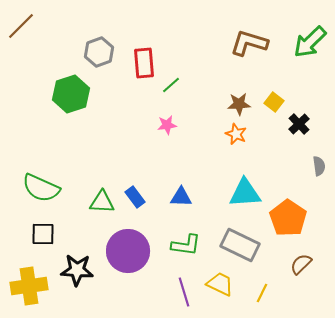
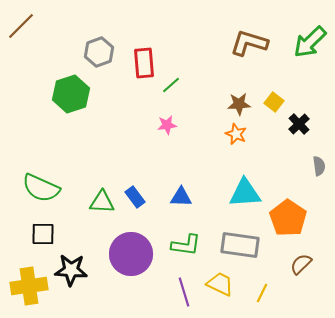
gray rectangle: rotated 18 degrees counterclockwise
purple circle: moved 3 px right, 3 px down
black star: moved 6 px left
